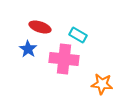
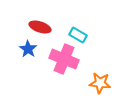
pink cross: rotated 16 degrees clockwise
orange star: moved 2 px left, 1 px up
